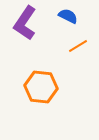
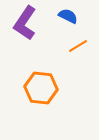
orange hexagon: moved 1 px down
